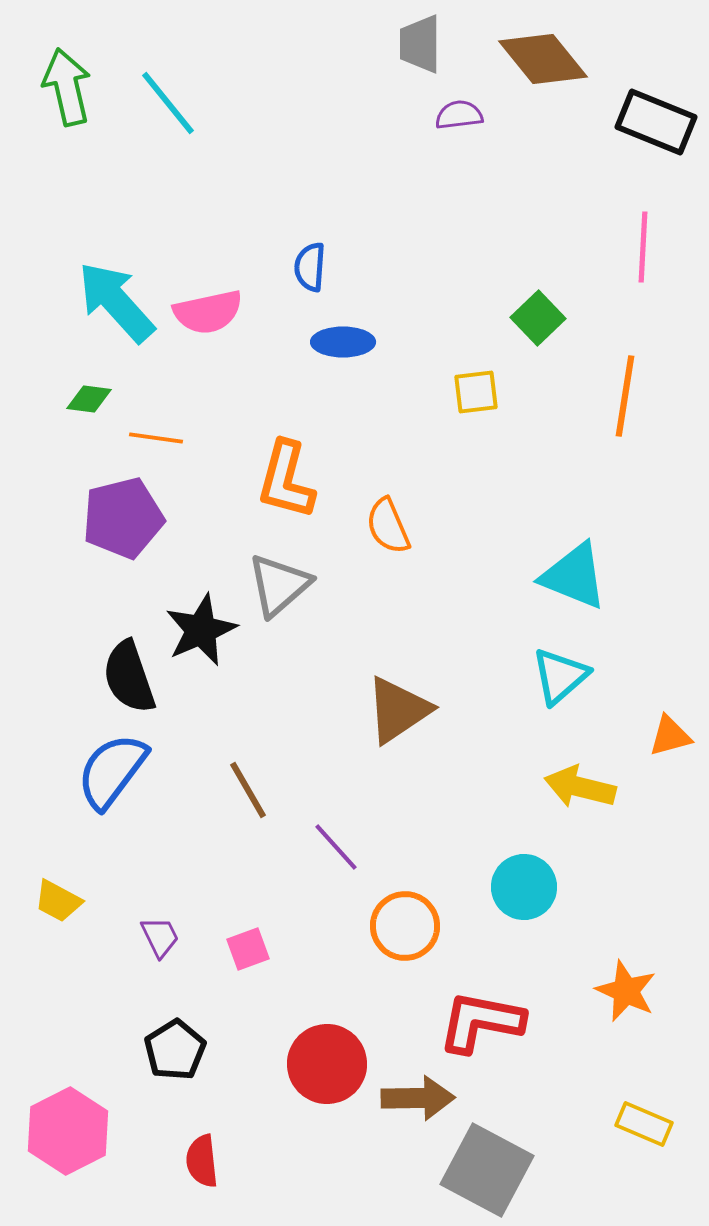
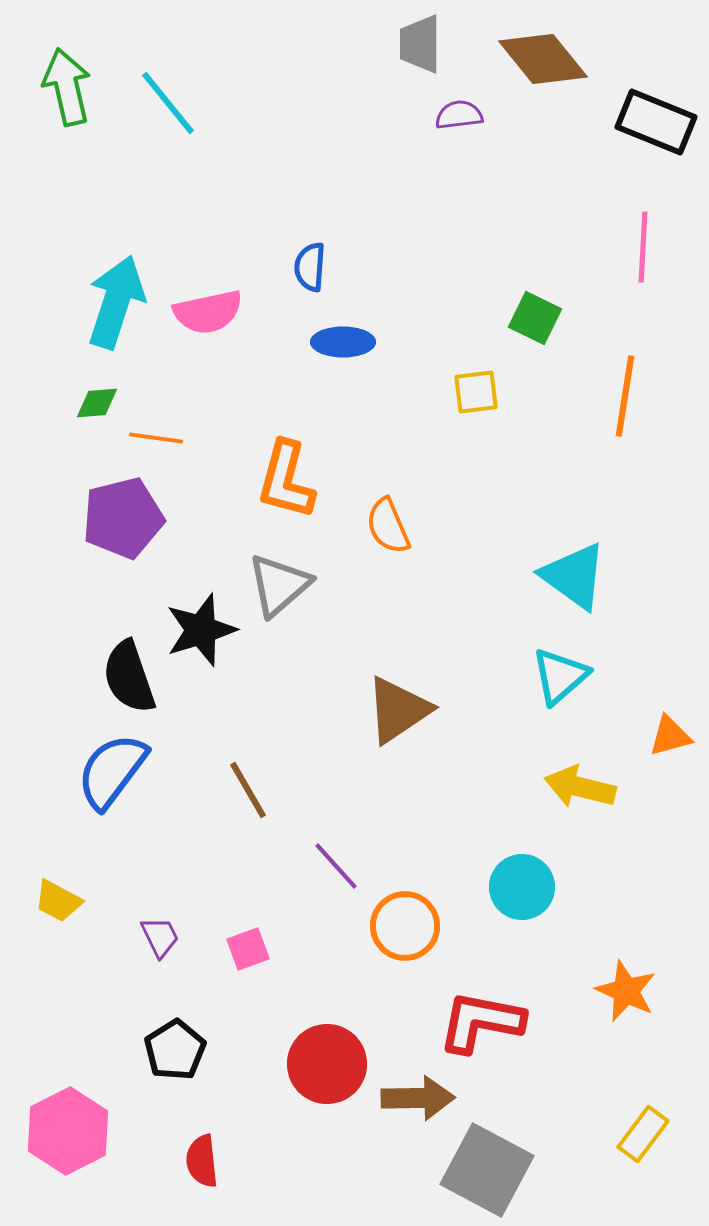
cyan arrow at (116, 302): rotated 60 degrees clockwise
green square at (538, 318): moved 3 px left; rotated 20 degrees counterclockwise
green diamond at (89, 399): moved 8 px right, 4 px down; rotated 12 degrees counterclockwise
cyan triangle at (574, 576): rotated 14 degrees clockwise
black star at (201, 630): rotated 6 degrees clockwise
purple line at (336, 847): moved 19 px down
cyan circle at (524, 887): moved 2 px left
yellow rectangle at (644, 1124): moved 1 px left, 10 px down; rotated 76 degrees counterclockwise
